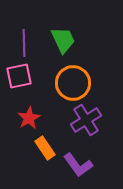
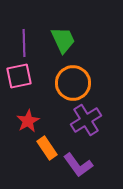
red star: moved 1 px left, 3 px down
orange rectangle: moved 2 px right
